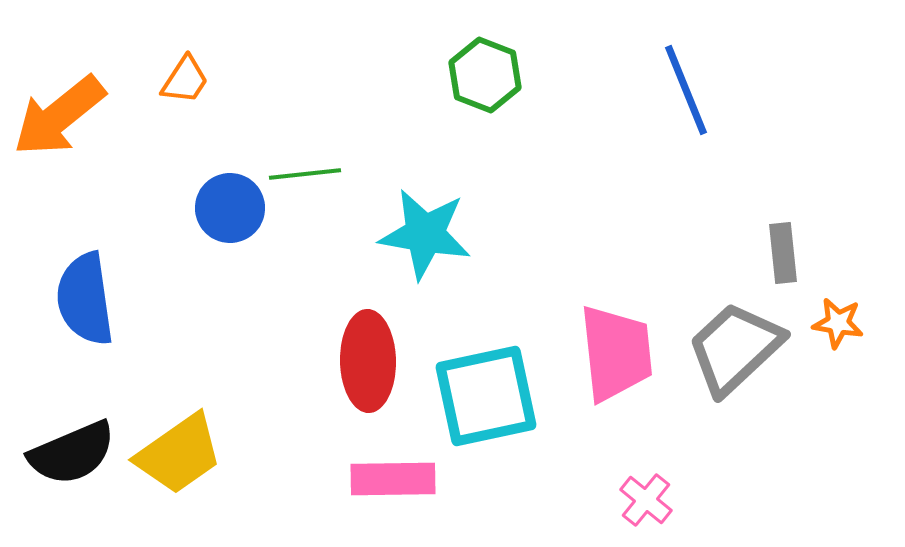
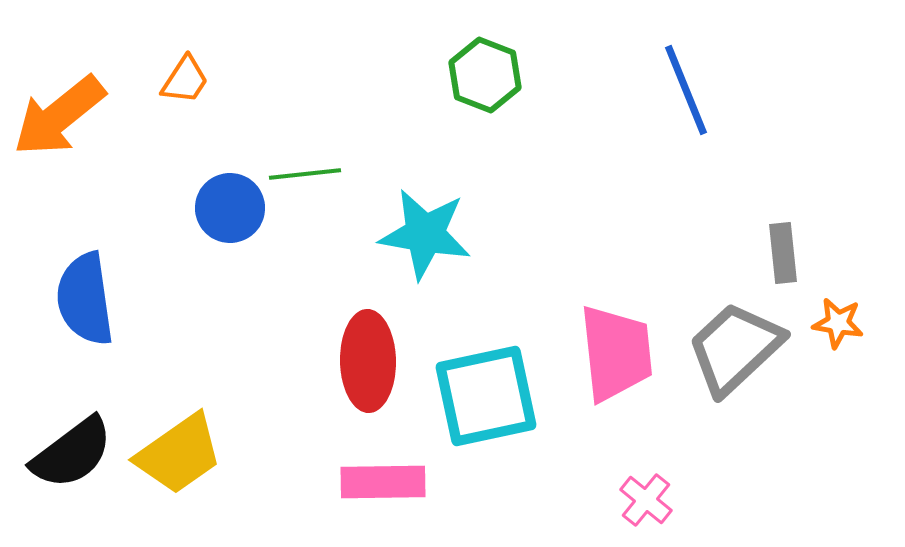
black semicircle: rotated 14 degrees counterclockwise
pink rectangle: moved 10 px left, 3 px down
